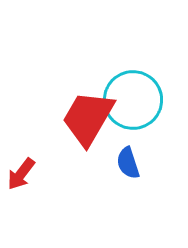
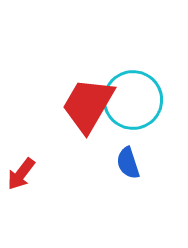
red trapezoid: moved 13 px up
